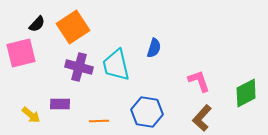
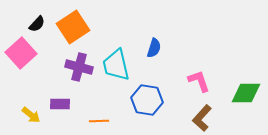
pink square: rotated 28 degrees counterclockwise
green diamond: rotated 28 degrees clockwise
blue hexagon: moved 12 px up
